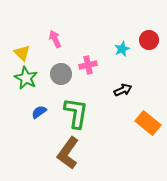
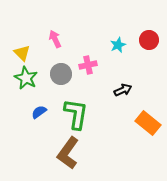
cyan star: moved 4 px left, 4 px up
green L-shape: moved 1 px down
